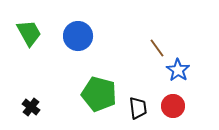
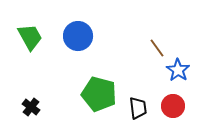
green trapezoid: moved 1 px right, 4 px down
